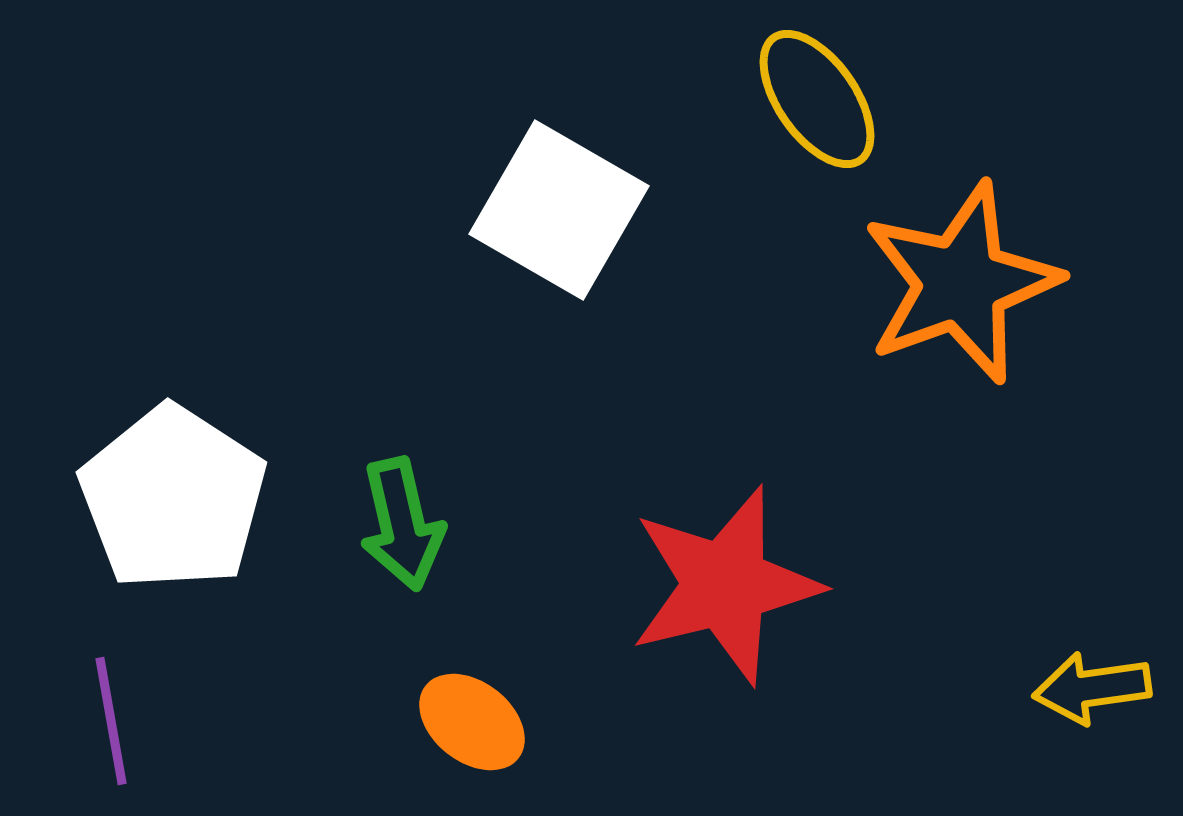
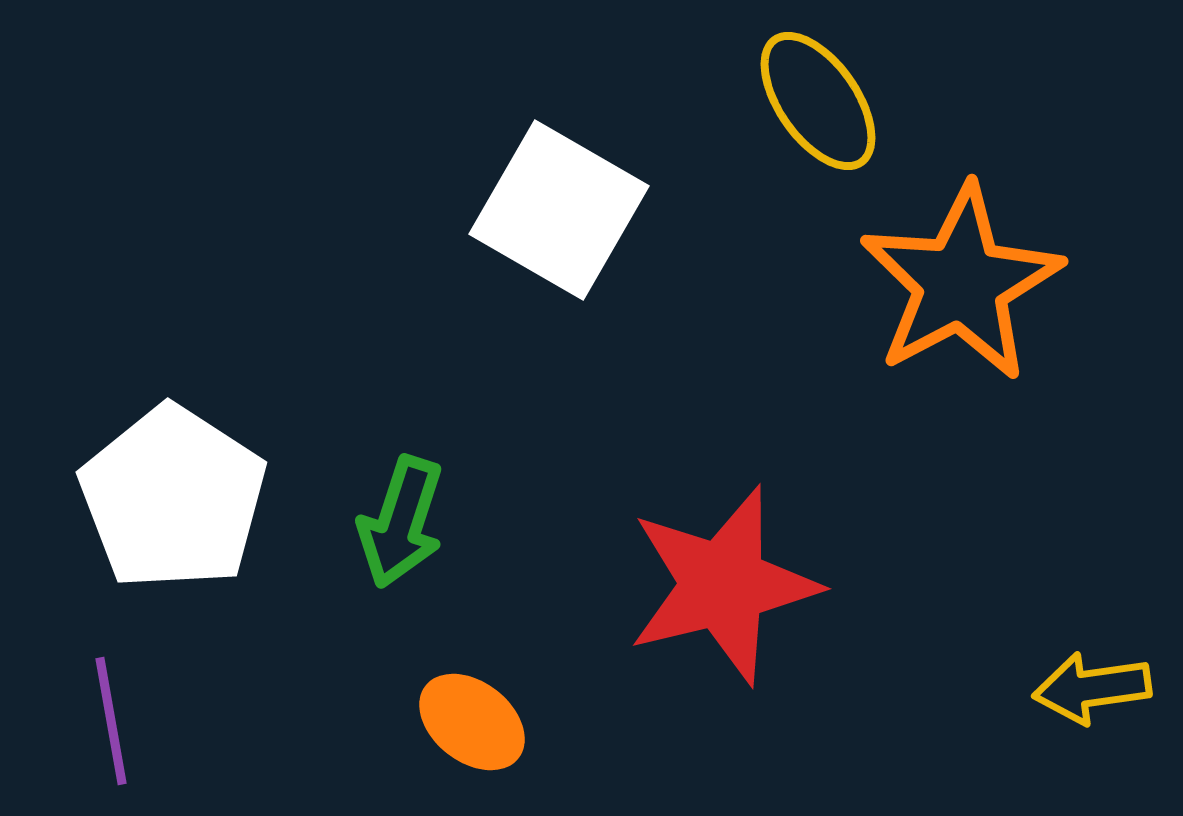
yellow ellipse: moved 1 px right, 2 px down
orange star: rotated 8 degrees counterclockwise
green arrow: moved 1 px left, 2 px up; rotated 31 degrees clockwise
red star: moved 2 px left
